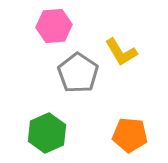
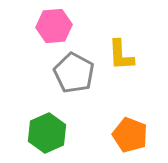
yellow L-shape: moved 3 px down; rotated 28 degrees clockwise
gray pentagon: moved 4 px left; rotated 6 degrees counterclockwise
orange pentagon: rotated 16 degrees clockwise
